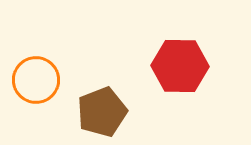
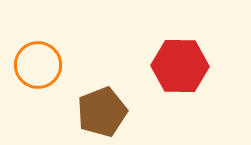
orange circle: moved 2 px right, 15 px up
